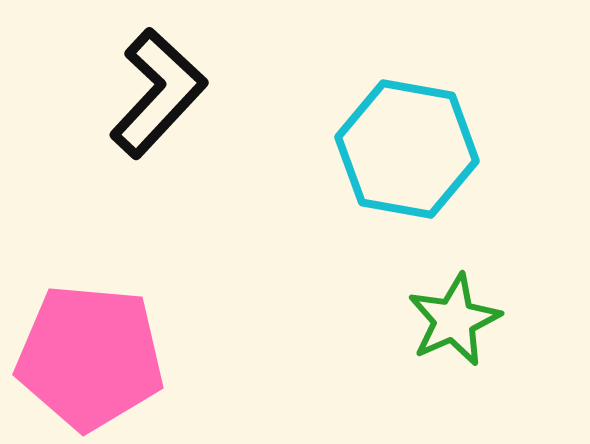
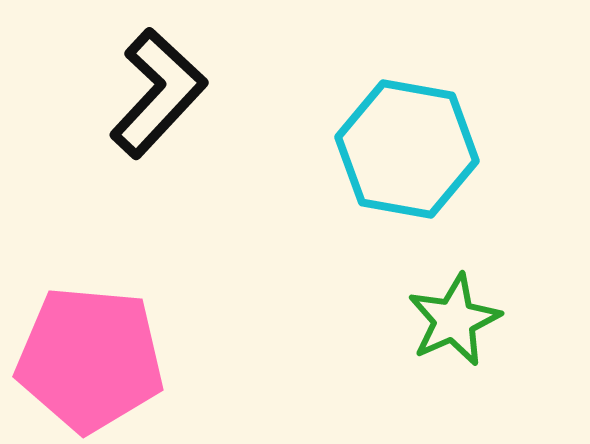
pink pentagon: moved 2 px down
